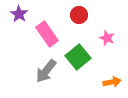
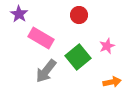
pink rectangle: moved 6 px left, 4 px down; rotated 25 degrees counterclockwise
pink star: moved 8 px down; rotated 28 degrees clockwise
